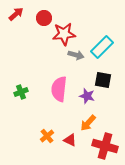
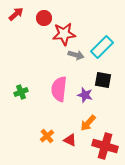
purple star: moved 2 px left, 1 px up
